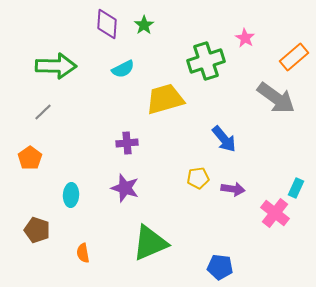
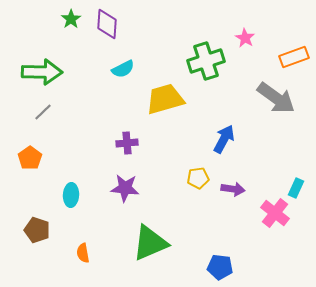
green star: moved 73 px left, 6 px up
orange rectangle: rotated 20 degrees clockwise
green arrow: moved 14 px left, 6 px down
blue arrow: rotated 112 degrees counterclockwise
purple star: rotated 12 degrees counterclockwise
